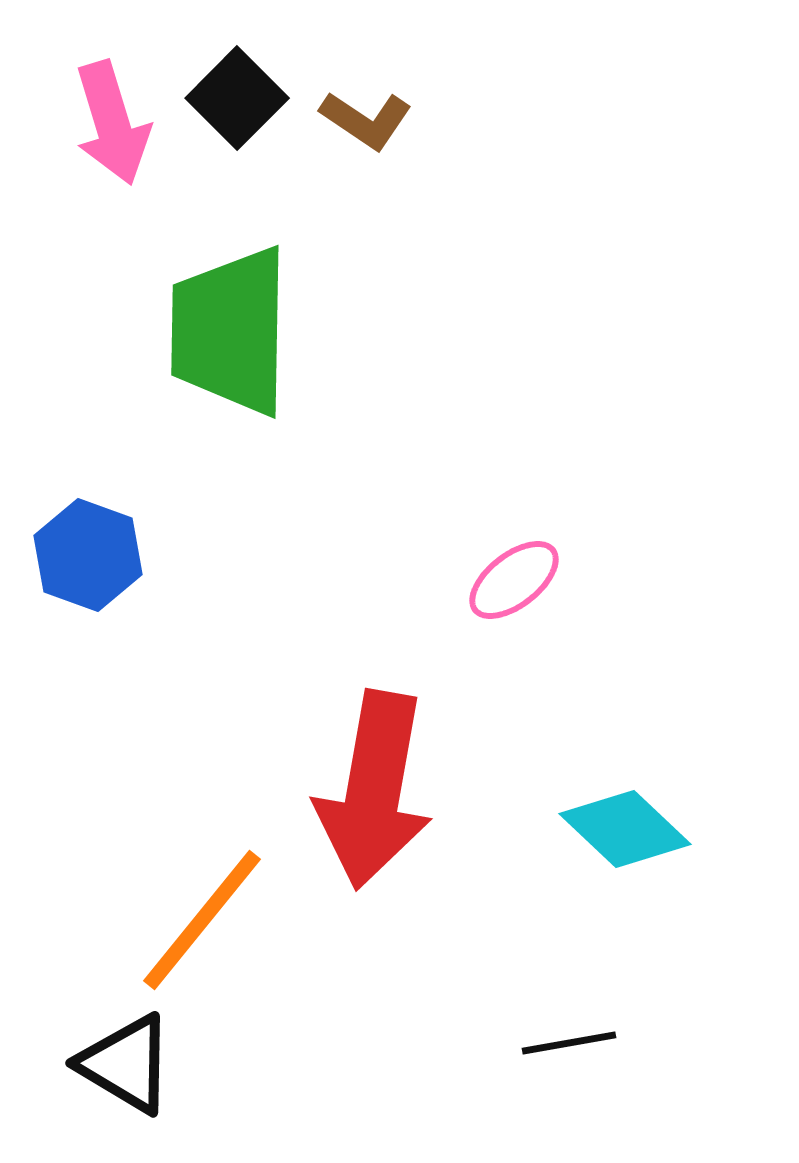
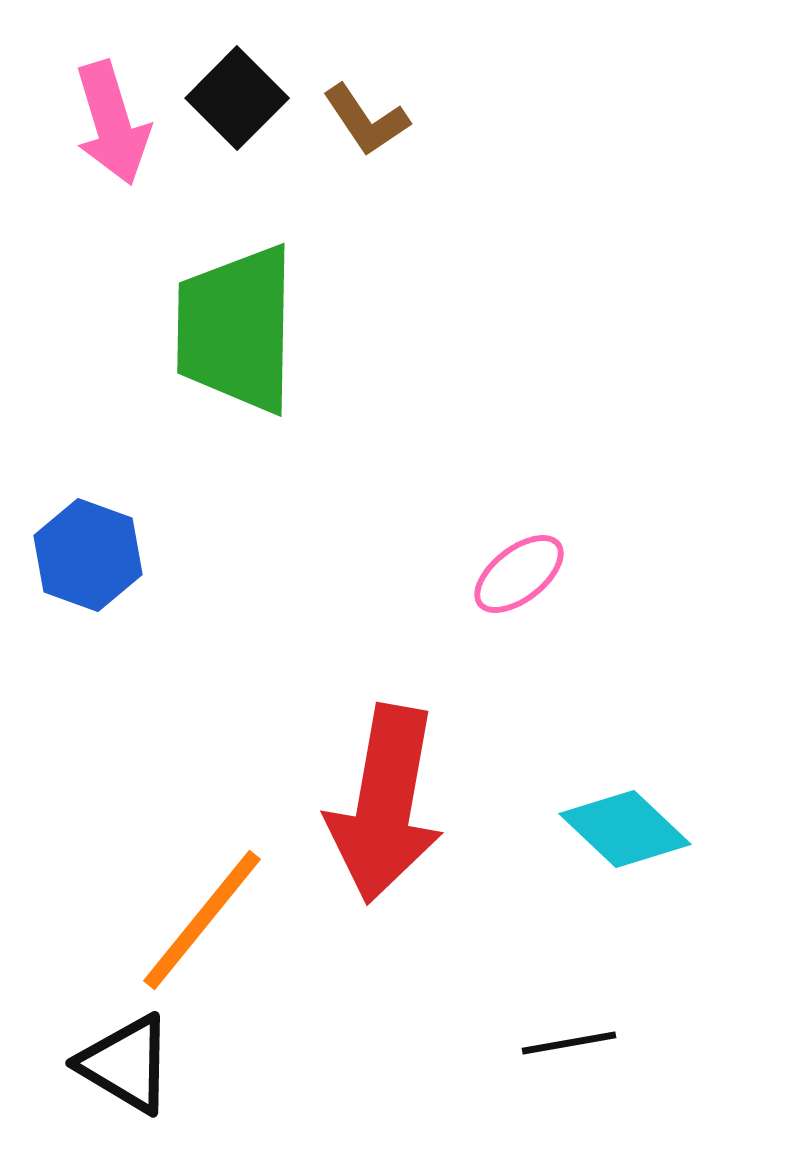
brown L-shape: rotated 22 degrees clockwise
green trapezoid: moved 6 px right, 2 px up
pink ellipse: moved 5 px right, 6 px up
red arrow: moved 11 px right, 14 px down
